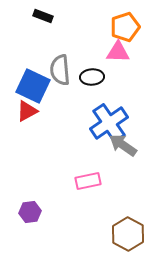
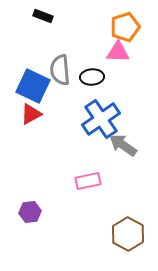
red triangle: moved 4 px right, 3 px down
blue cross: moved 8 px left, 4 px up
